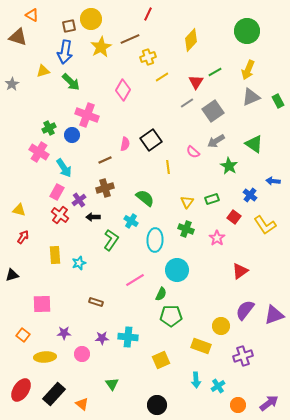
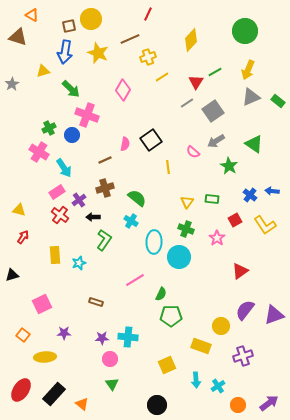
green circle at (247, 31): moved 2 px left
yellow star at (101, 47): moved 3 px left, 6 px down; rotated 20 degrees counterclockwise
green arrow at (71, 82): moved 7 px down
green rectangle at (278, 101): rotated 24 degrees counterclockwise
blue arrow at (273, 181): moved 1 px left, 10 px down
pink rectangle at (57, 192): rotated 28 degrees clockwise
green semicircle at (145, 198): moved 8 px left
green rectangle at (212, 199): rotated 24 degrees clockwise
red square at (234, 217): moved 1 px right, 3 px down; rotated 24 degrees clockwise
green L-shape at (111, 240): moved 7 px left
cyan ellipse at (155, 240): moved 1 px left, 2 px down
cyan circle at (177, 270): moved 2 px right, 13 px up
pink square at (42, 304): rotated 24 degrees counterclockwise
pink circle at (82, 354): moved 28 px right, 5 px down
yellow square at (161, 360): moved 6 px right, 5 px down
